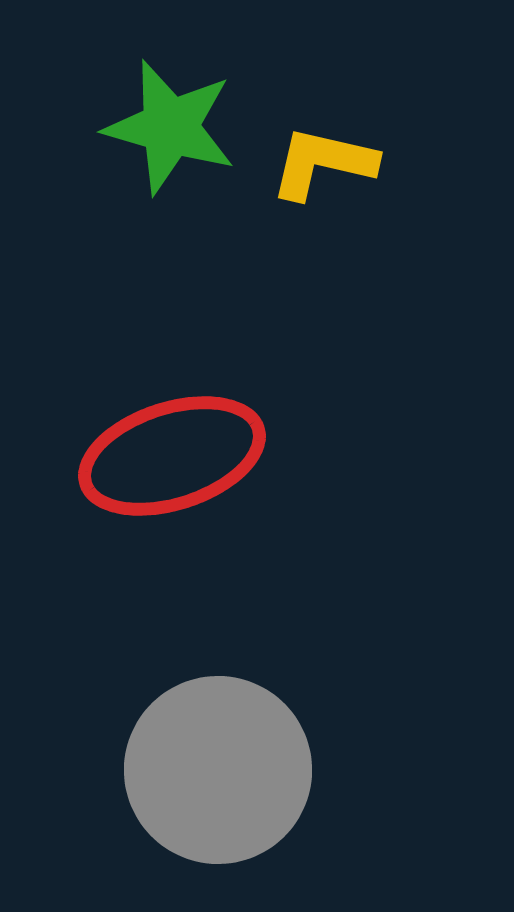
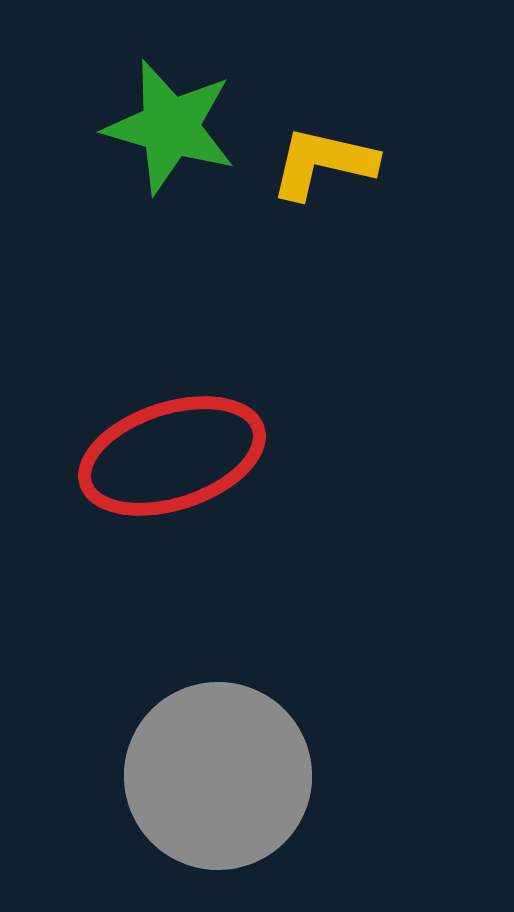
gray circle: moved 6 px down
